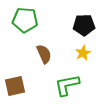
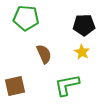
green pentagon: moved 1 px right, 2 px up
yellow star: moved 1 px left, 1 px up; rotated 14 degrees counterclockwise
